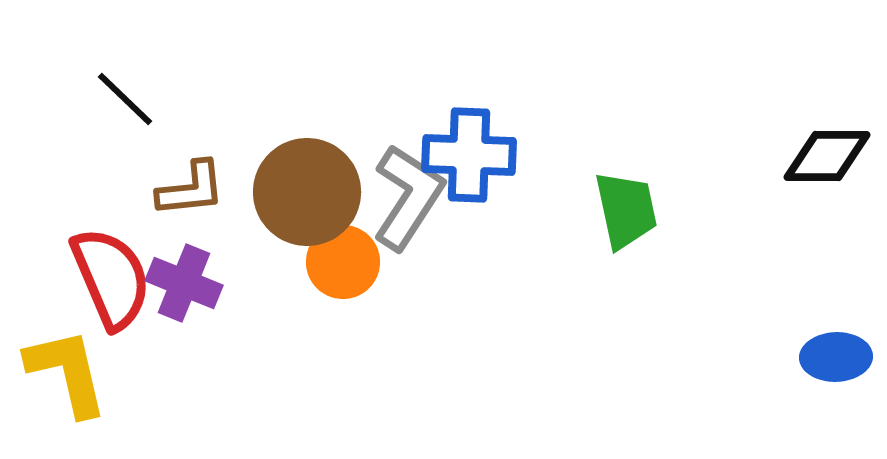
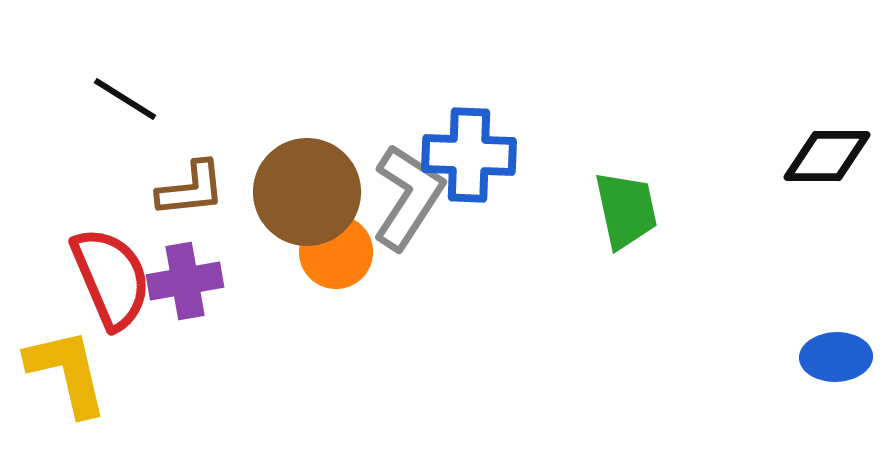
black line: rotated 12 degrees counterclockwise
orange circle: moved 7 px left, 10 px up
purple cross: moved 1 px right, 2 px up; rotated 32 degrees counterclockwise
